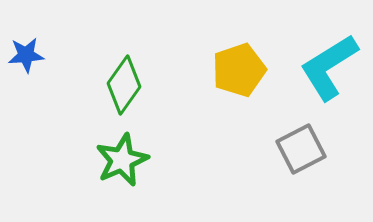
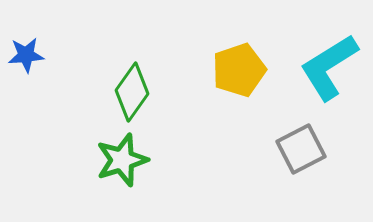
green diamond: moved 8 px right, 7 px down
green star: rotated 6 degrees clockwise
